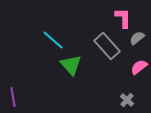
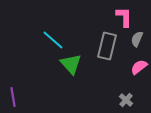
pink L-shape: moved 1 px right, 1 px up
gray semicircle: moved 1 px down; rotated 28 degrees counterclockwise
gray rectangle: rotated 56 degrees clockwise
green triangle: moved 1 px up
gray cross: moved 1 px left
